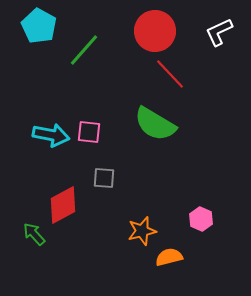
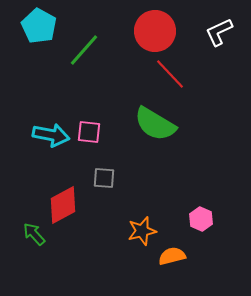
orange semicircle: moved 3 px right, 1 px up
